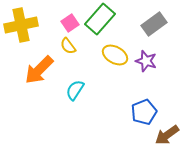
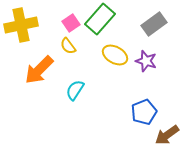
pink square: moved 1 px right
